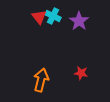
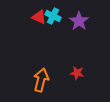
red triangle: rotated 28 degrees counterclockwise
red star: moved 4 px left
